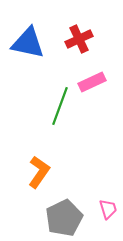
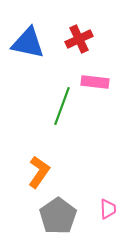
pink rectangle: moved 3 px right; rotated 32 degrees clockwise
green line: moved 2 px right
pink trapezoid: rotated 15 degrees clockwise
gray pentagon: moved 6 px left, 2 px up; rotated 9 degrees counterclockwise
